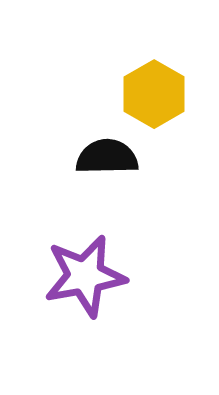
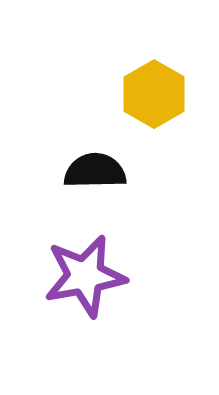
black semicircle: moved 12 px left, 14 px down
